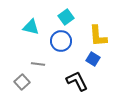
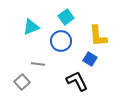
cyan triangle: rotated 36 degrees counterclockwise
blue square: moved 3 px left
